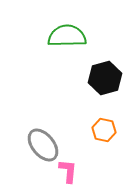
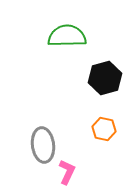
orange hexagon: moved 1 px up
gray ellipse: rotated 32 degrees clockwise
pink L-shape: moved 1 px left, 1 px down; rotated 20 degrees clockwise
